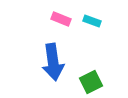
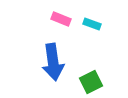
cyan rectangle: moved 3 px down
